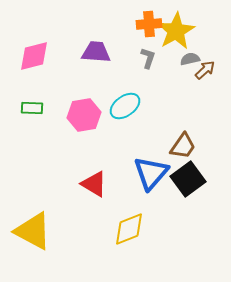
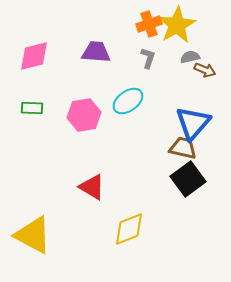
orange cross: rotated 15 degrees counterclockwise
yellow star: moved 1 px right, 6 px up
gray semicircle: moved 2 px up
brown arrow: rotated 65 degrees clockwise
cyan ellipse: moved 3 px right, 5 px up
brown trapezoid: moved 2 px down; rotated 112 degrees counterclockwise
blue triangle: moved 42 px right, 50 px up
red triangle: moved 2 px left, 3 px down
yellow triangle: moved 4 px down
